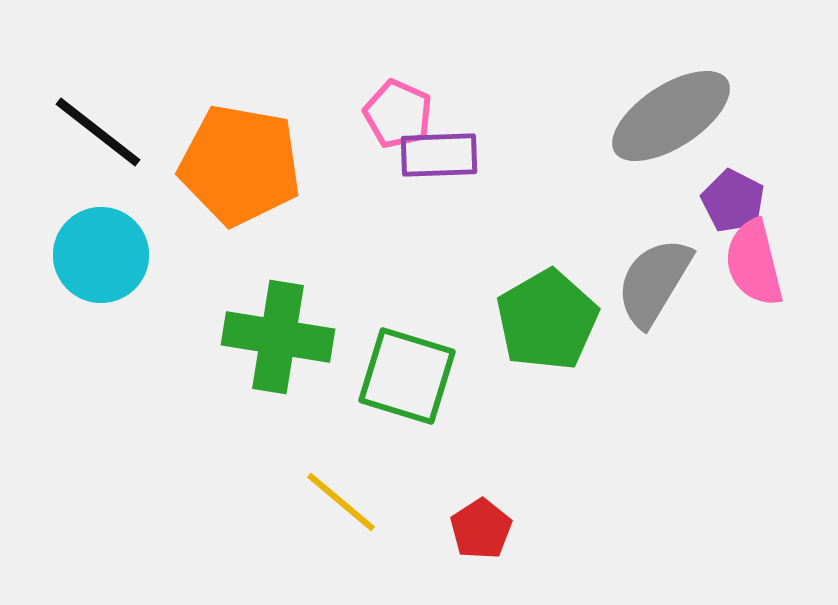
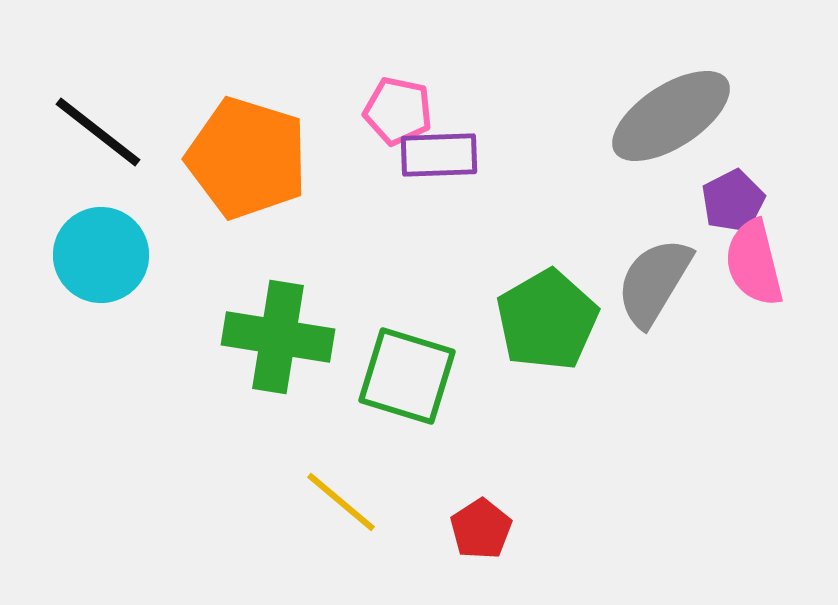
pink pentagon: moved 3 px up; rotated 12 degrees counterclockwise
orange pentagon: moved 7 px right, 7 px up; rotated 7 degrees clockwise
purple pentagon: rotated 18 degrees clockwise
